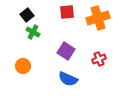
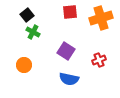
red square: moved 3 px right
orange cross: moved 3 px right
red cross: moved 1 px down
orange circle: moved 1 px right, 1 px up
blue semicircle: moved 1 px right; rotated 12 degrees counterclockwise
